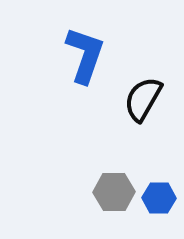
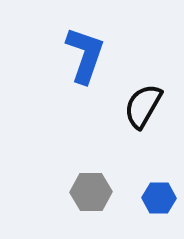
black semicircle: moved 7 px down
gray hexagon: moved 23 px left
